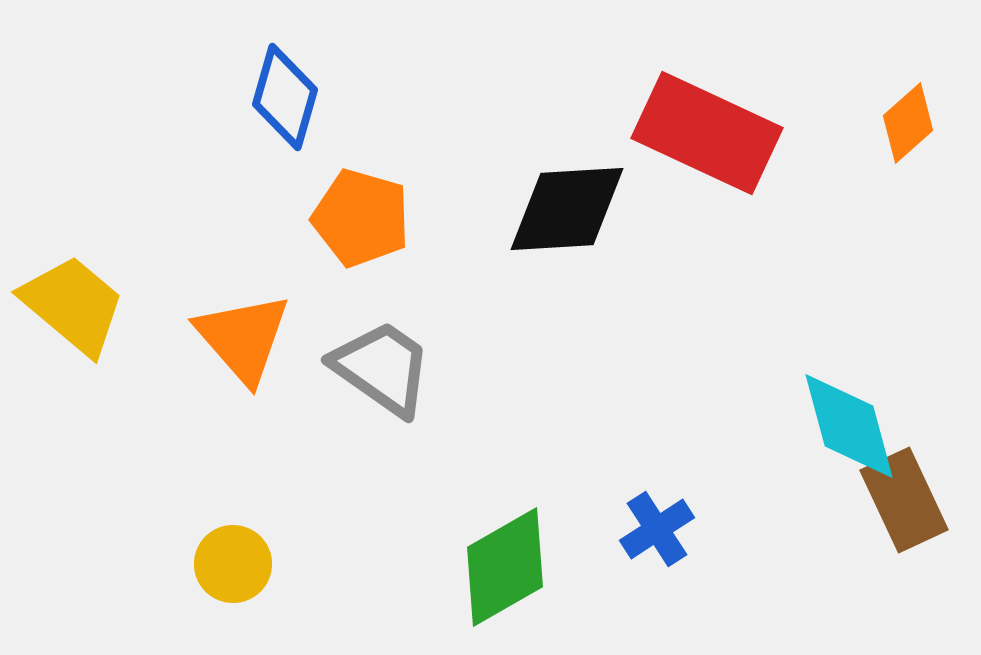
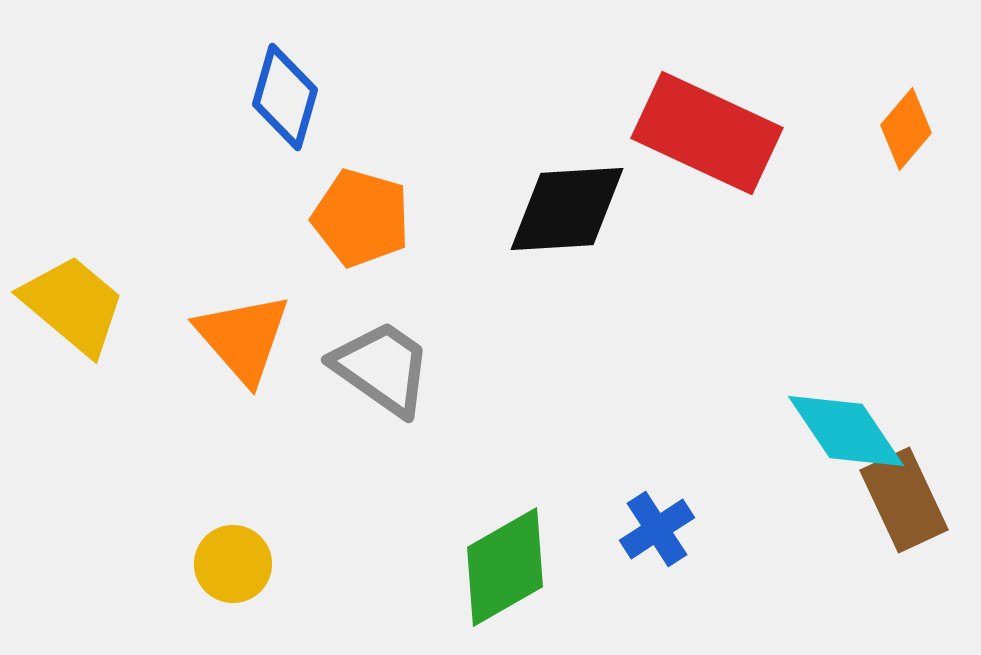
orange diamond: moved 2 px left, 6 px down; rotated 8 degrees counterclockwise
cyan diamond: moved 3 px left, 5 px down; rotated 19 degrees counterclockwise
